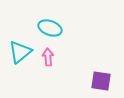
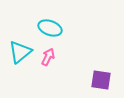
pink arrow: rotated 30 degrees clockwise
purple square: moved 1 px up
